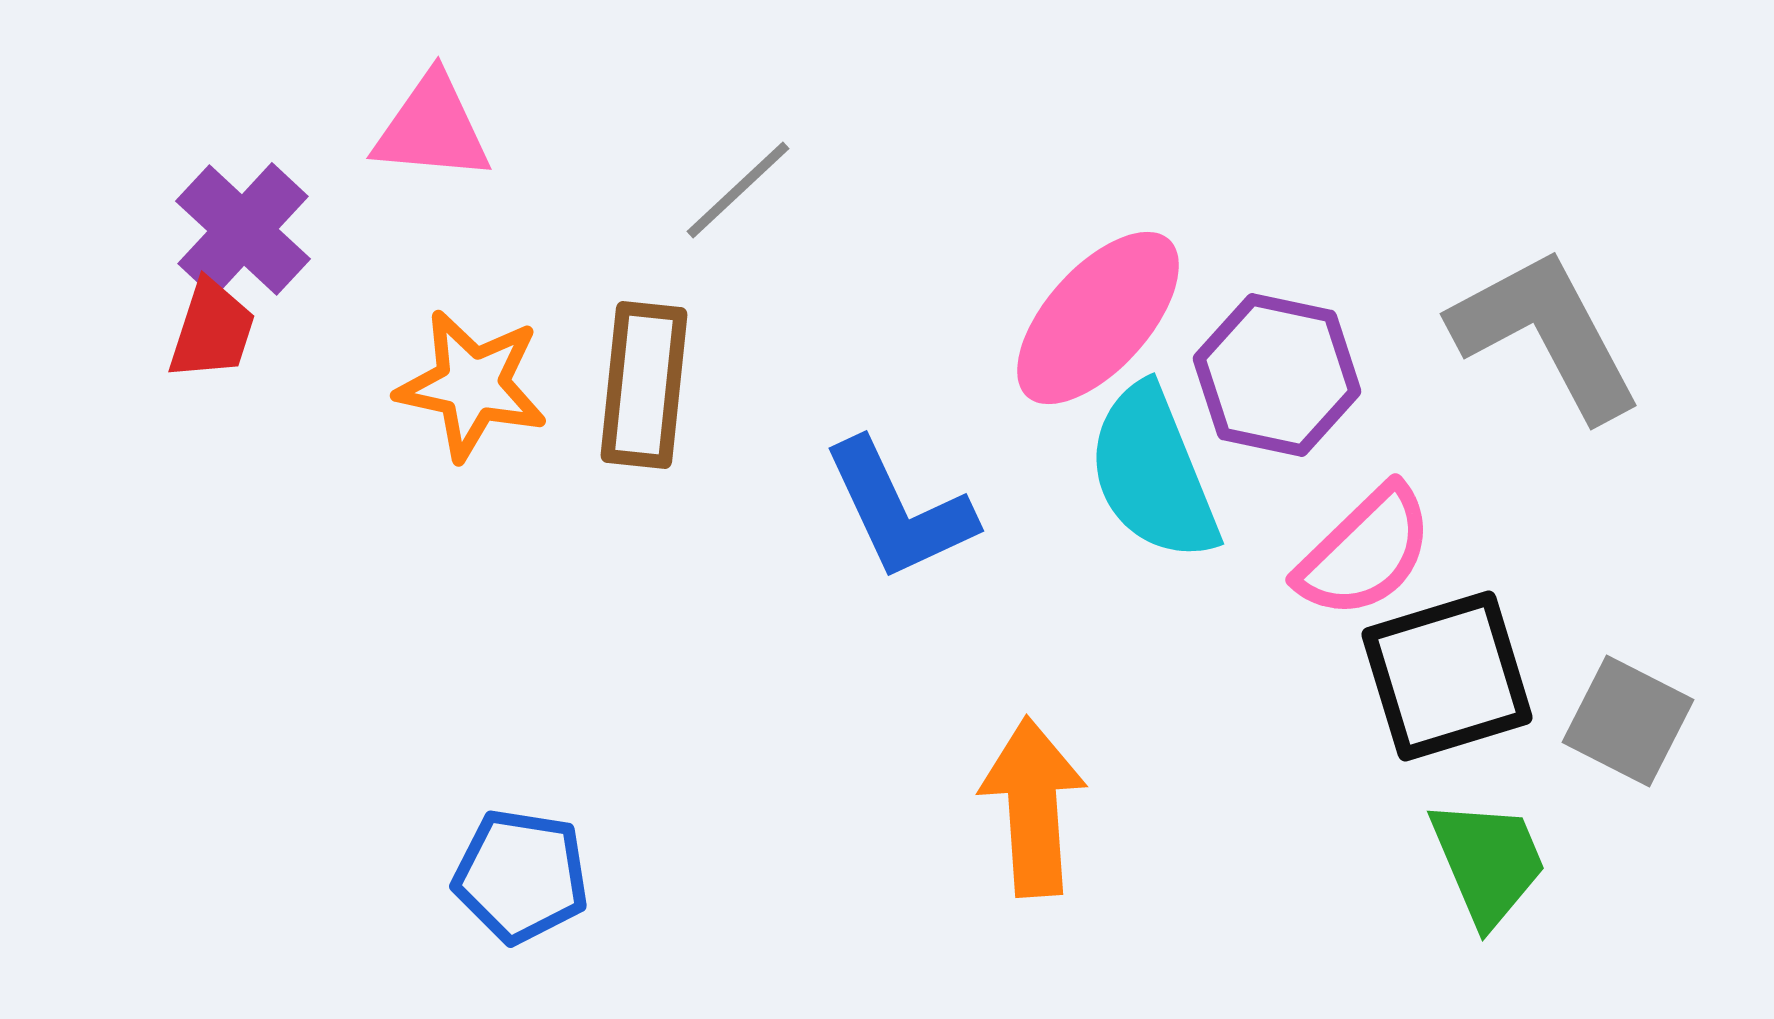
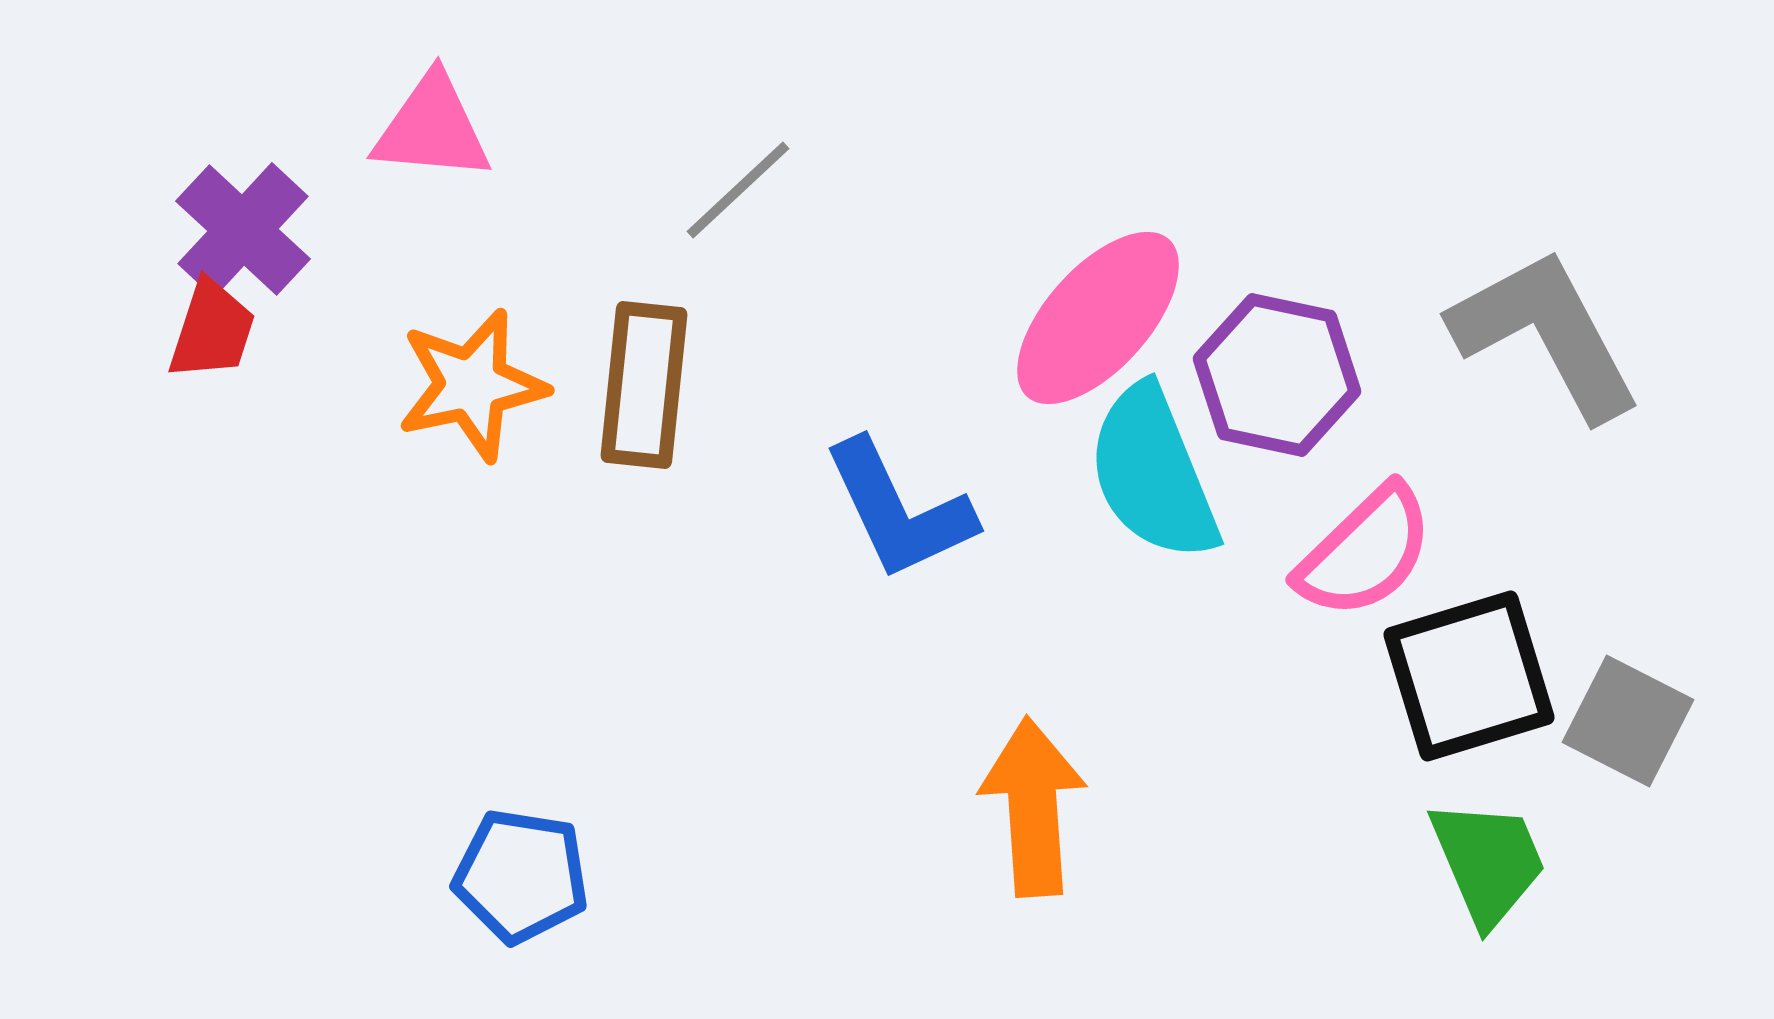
orange star: rotated 24 degrees counterclockwise
black square: moved 22 px right
